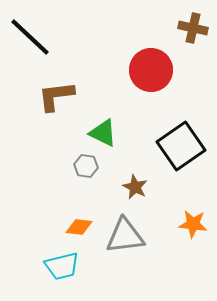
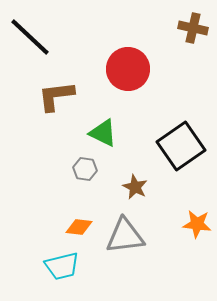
red circle: moved 23 px left, 1 px up
gray hexagon: moved 1 px left, 3 px down
orange star: moved 4 px right
